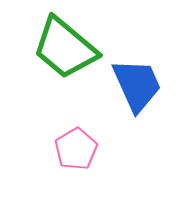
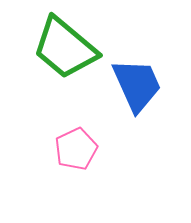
pink pentagon: rotated 6 degrees clockwise
